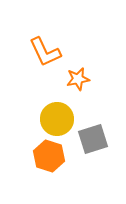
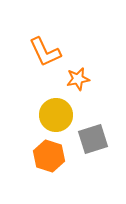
yellow circle: moved 1 px left, 4 px up
